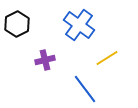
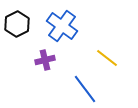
blue cross: moved 17 px left, 1 px down
yellow line: rotated 70 degrees clockwise
